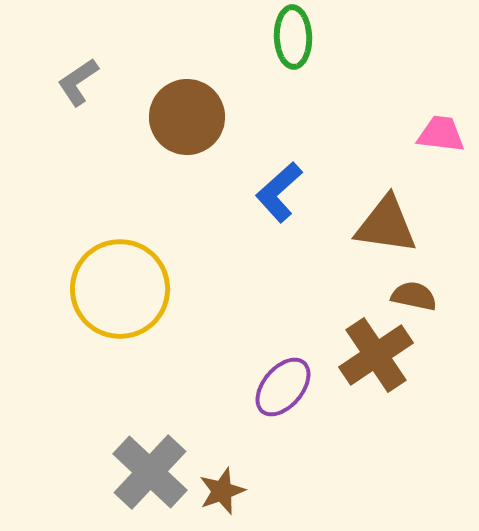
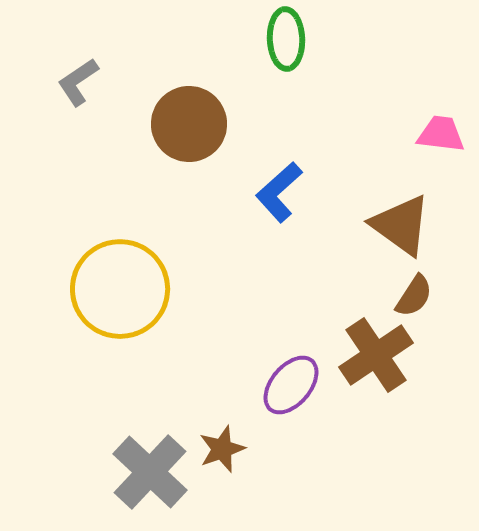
green ellipse: moved 7 px left, 2 px down
brown circle: moved 2 px right, 7 px down
brown triangle: moved 15 px right; rotated 28 degrees clockwise
brown semicircle: rotated 111 degrees clockwise
purple ellipse: moved 8 px right, 2 px up
brown star: moved 42 px up
